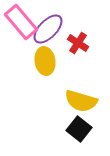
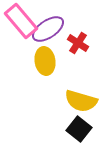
pink rectangle: moved 1 px up
purple ellipse: rotated 12 degrees clockwise
